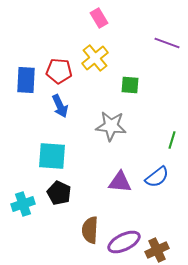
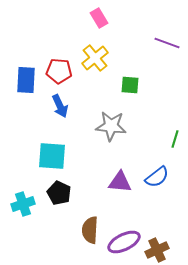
green line: moved 3 px right, 1 px up
